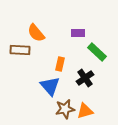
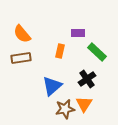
orange semicircle: moved 14 px left, 1 px down
brown rectangle: moved 1 px right, 8 px down; rotated 12 degrees counterclockwise
orange rectangle: moved 13 px up
black cross: moved 2 px right, 1 px down
blue triangle: moved 2 px right; rotated 30 degrees clockwise
orange triangle: moved 1 px left, 7 px up; rotated 42 degrees counterclockwise
